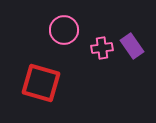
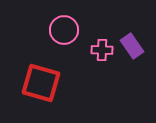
pink cross: moved 2 px down; rotated 10 degrees clockwise
